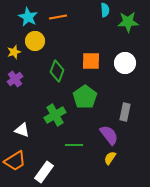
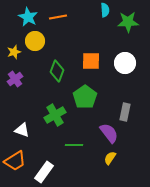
purple semicircle: moved 2 px up
